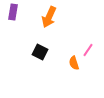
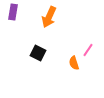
black square: moved 2 px left, 1 px down
